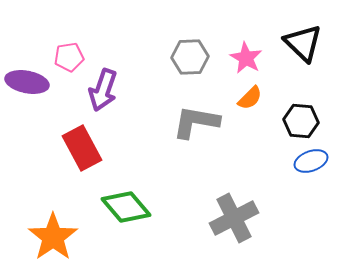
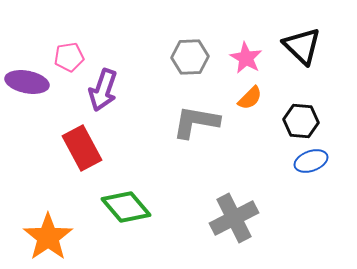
black triangle: moved 1 px left, 3 px down
orange star: moved 5 px left
